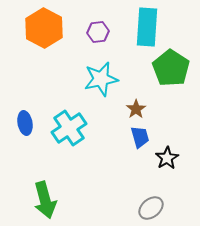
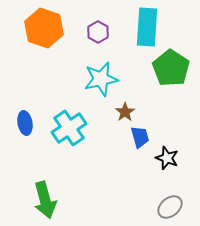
orange hexagon: rotated 9 degrees counterclockwise
purple hexagon: rotated 25 degrees counterclockwise
brown star: moved 11 px left, 3 px down
black star: rotated 20 degrees counterclockwise
gray ellipse: moved 19 px right, 1 px up
